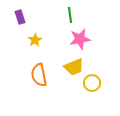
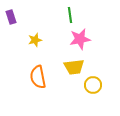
purple rectangle: moved 9 px left
yellow star: rotated 16 degrees clockwise
yellow trapezoid: rotated 15 degrees clockwise
orange semicircle: moved 1 px left, 2 px down
yellow circle: moved 1 px right, 2 px down
